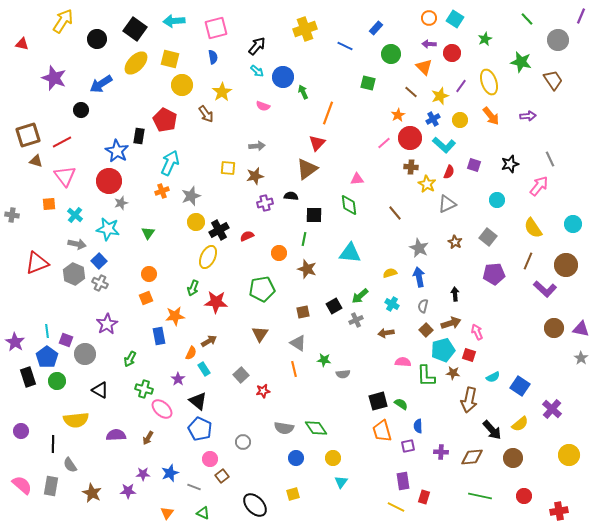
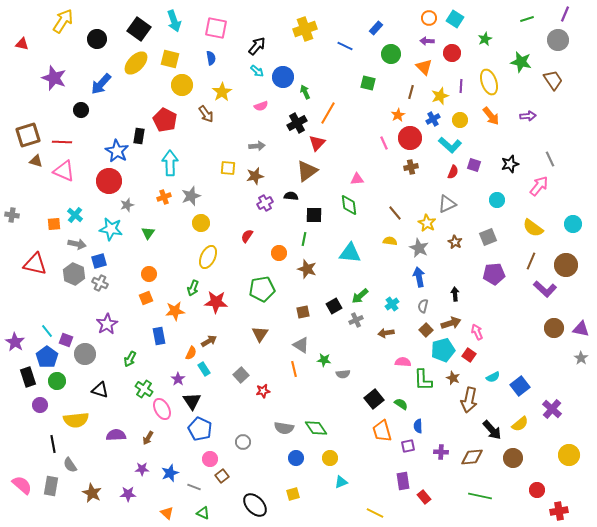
purple line at (581, 16): moved 16 px left, 2 px up
green line at (527, 19): rotated 64 degrees counterclockwise
cyan arrow at (174, 21): rotated 105 degrees counterclockwise
pink square at (216, 28): rotated 25 degrees clockwise
black square at (135, 29): moved 4 px right
purple arrow at (429, 44): moved 2 px left, 3 px up
blue semicircle at (213, 57): moved 2 px left, 1 px down
blue arrow at (101, 84): rotated 15 degrees counterclockwise
purple line at (461, 86): rotated 32 degrees counterclockwise
green arrow at (303, 92): moved 2 px right
brown line at (411, 92): rotated 64 degrees clockwise
pink semicircle at (263, 106): moved 2 px left; rotated 40 degrees counterclockwise
orange line at (328, 113): rotated 10 degrees clockwise
red line at (62, 142): rotated 30 degrees clockwise
pink line at (384, 143): rotated 72 degrees counterclockwise
cyan L-shape at (444, 145): moved 6 px right
cyan arrow at (170, 163): rotated 25 degrees counterclockwise
brown cross at (411, 167): rotated 16 degrees counterclockwise
brown triangle at (307, 169): moved 2 px down
red semicircle at (449, 172): moved 4 px right
pink triangle at (65, 176): moved 1 px left, 5 px up; rotated 30 degrees counterclockwise
yellow star at (427, 184): moved 39 px down
orange cross at (162, 191): moved 2 px right, 6 px down
gray star at (121, 203): moved 6 px right, 2 px down
purple cross at (265, 203): rotated 14 degrees counterclockwise
orange square at (49, 204): moved 5 px right, 20 px down
yellow circle at (196, 222): moved 5 px right, 1 px down
yellow semicircle at (533, 228): rotated 20 degrees counterclockwise
cyan star at (108, 229): moved 3 px right
black cross at (219, 230): moved 78 px right, 107 px up
red semicircle at (247, 236): rotated 32 degrees counterclockwise
gray square at (488, 237): rotated 30 degrees clockwise
blue square at (99, 261): rotated 28 degrees clockwise
brown line at (528, 261): moved 3 px right
red triangle at (37, 263): moved 2 px left, 1 px down; rotated 35 degrees clockwise
yellow semicircle at (390, 273): moved 32 px up; rotated 24 degrees clockwise
cyan cross at (392, 304): rotated 24 degrees clockwise
orange star at (175, 316): moved 5 px up
cyan line at (47, 331): rotated 32 degrees counterclockwise
gray triangle at (298, 343): moved 3 px right, 2 px down
red square at (469, 355): rotated 16 degrees clockwise
brown star at (453, 373): moved 5 px down; rotated 16 degrees clockwise
green L-shape at (426, 376): moved 3 px left, 4 px down
blue square at (520, 386): rotated 18 degrees clockwise
green cross at (144, 389): rotated 18 degrees clockwise
black triangle at (100, 390): rotated 12 degrees counterclockwise
black triangle at (198, 401): moved 6 px left; rotated 18 degrees clockwise
black square at (378, 401): moved 4 px left, 2 px up; rotated 24 degrees counterclockwise
pink ellipse at (162, 409): rotated 20 degrees clockwise
purple circle at (21, 431): moved 19 px right, 26 px up
black line at (53, 444): rotated 12 degrees counterclockwise
yellow circle at (333, 458): moved 3 px left
purple star at (143, 474): moved 1 px left, 5 px up
cyan triangle at (341, 482): rotated 32 degrees clockwise
purple star at (128, 491): moved 3 px down
red circle at (524, 496): moved 13 px right, 6 px up
red rectangle at (424, 497): rotated 56 degrees counterclockwise
yellow line at (396, 507): moved 21 px left, 6 px down
orange triangle at (167, 513): rotated 24 degrees counterclockwise
